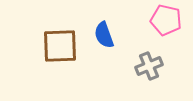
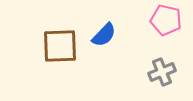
blue semicircle: rotated 116 degrees counterclockwise
gray cross: moved 13 px right, 6 px down
